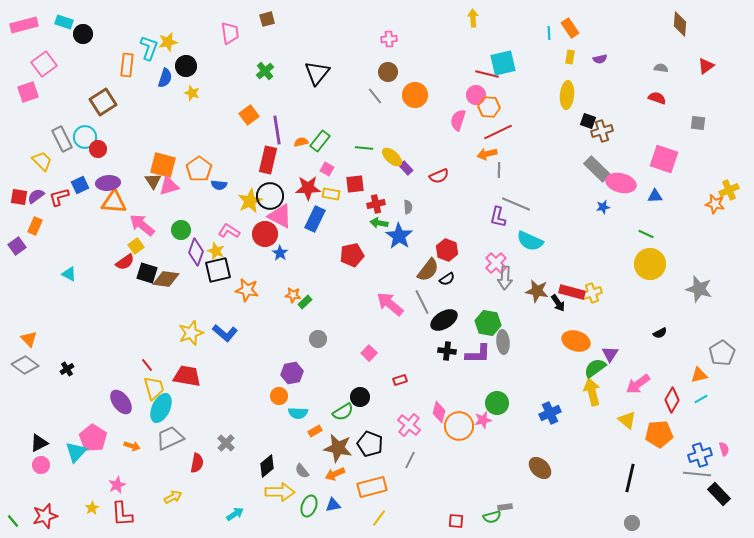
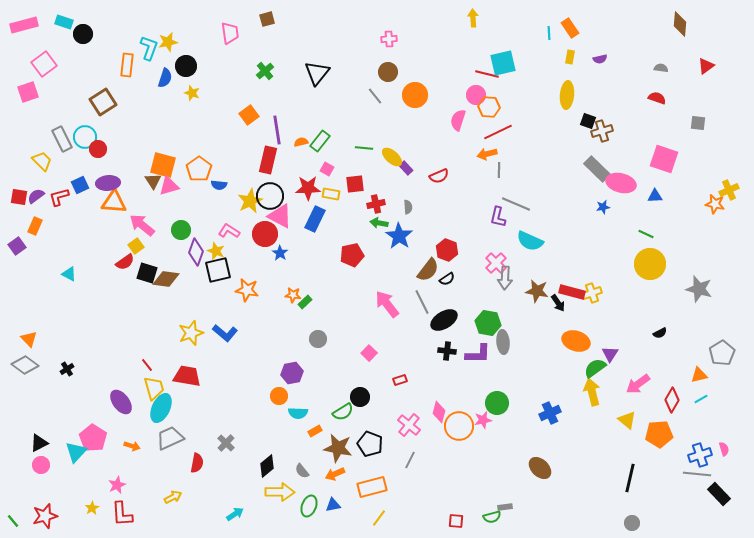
pink arrow at (390, 304): moved 3 px left; rotated 12 degrees clockwise
